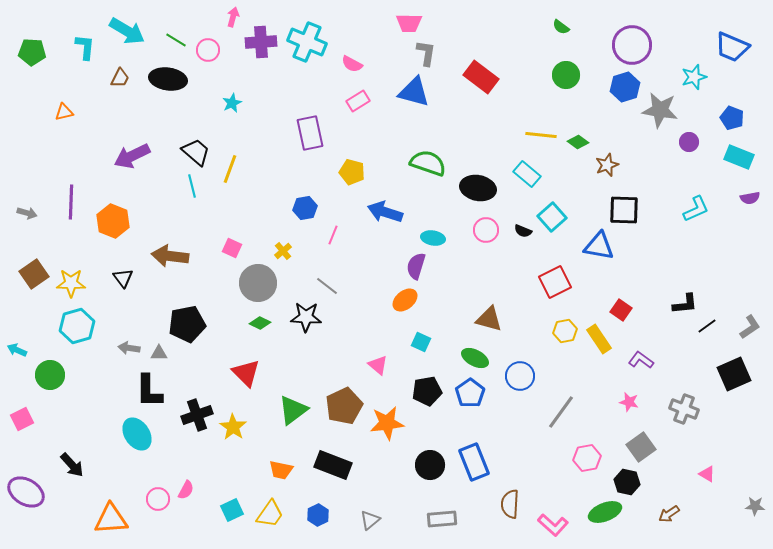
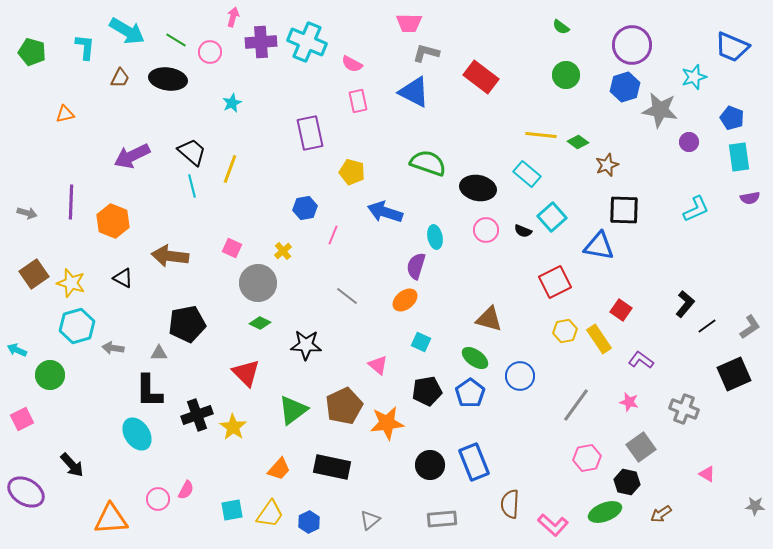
pink circle at (208, 50): moved 2 px right, 2 px down
green pentagon at (32, 52): rotated 12 degrees clockwise
gray L-shape at (426, 53): rotated 84 degrees counterclockwise
blue triangle at (414, 92): rotated 12 degrees clockwise
pink rectangle at (358, 101): rotated 70 degrees counterclockwise
orange triangle at (64, 112): moved 1 px right, 2 px down
black trapezoid at (196, 152): moved 4 px left
cyan rectangle at (739, 157): rotated 60 degrees clockwise
cyan ellipse at (433, 238): moved 2 px right, 1 px up; rotated 70 degrees clockwise
black triangle at (123, 278): rotated 25 degrees counterclockwise
yellow star at (71, 283): rotated 16 degrees clockwise
gray line at (327, 286): moved 20 px right, 10 px down
black L-shape at (685, 304): rotated 44 degrees counterclockwise
black star at (306, 317): moved 28 px down
gray arrow at (129, 348): moved 16 px left
green ellipse at (475, 358): rotated 8 degrees clockwise
gray line at (561, 412): moved 15 px right, 7 px up
black rectangle at (333, 465): moved 1 px left, 2 px down; rotated 9 degrees counterclockwise
orange trapezoid at (281, 470): moved 2 px left, 1 px up; rotated 60 degrees counterclockwise
cyan square at (232, 510): rotated 15 degrees clockwise
brown arrow at (669, 514): moved 8 px left
blue hexagon at (318, 515): moved 9 px left, 7 px down
